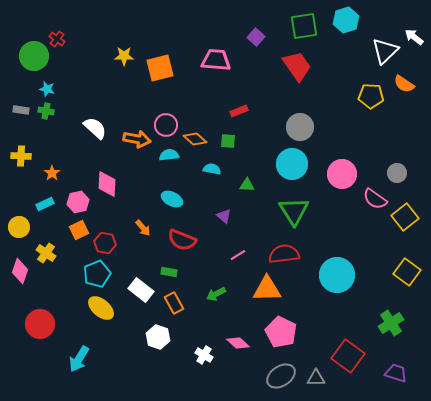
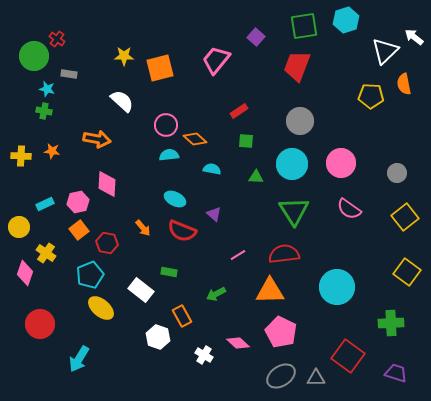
pink trapezoid at (216, 60): rotated 56 degrees counterclockwise
red trapezoid at (297, 66): rotated 124 degrees counterclockwise
orange semicircle at (404, 84): rotated 45 degrees clockwise
gray rectangle at (21, 110): moved 48 px right, 36 px up
green cross at (46, 111): moved 2 px left
red rectangle at (239, 111): rotated 12 degrees counterclockwise
gray circle at (300, 127): moved 6 px up
white semicircle at (95, 128): moved 27 px right, 27 px up
orange arrow at (137, 139): moved 40 px left
green square at (228, 141): moved 18 px right
orange star at (52, 173): moved 22 px up; rotated 28 degrees counterclockwise
pink circle at (342, 174): moved 1 px left, 11 px up
green triangle at (247, 185): moved 9 px right, 8 px up
cyan ellipse at (172, 199): moved 3 px right
pink semicircle at (375, 199): moved 26 px left, 10 px down
purple triangle at (224, 216): moved 10 px left, 2 px up
orange square at (79, 230): rotated 12 degrees counterclockwise
red semicircle at (182, 240): moved 9 px up
red hexagon at (105, 243): moved 2 px right
pink diamond at (20, 271): moved 5 px right, 2 px down
cyan pentagon at (97, 274): moved 7 px left, 1 px down
cyan circle at (337, 275): moved 12 px down
orange triangle at (267, 289): moved 3 px right, 2 px down
orange rectangle at (174, 303): moved 8 px right, 13 px down
green cross at (391, 323): rotated 30 degrees clockwise
